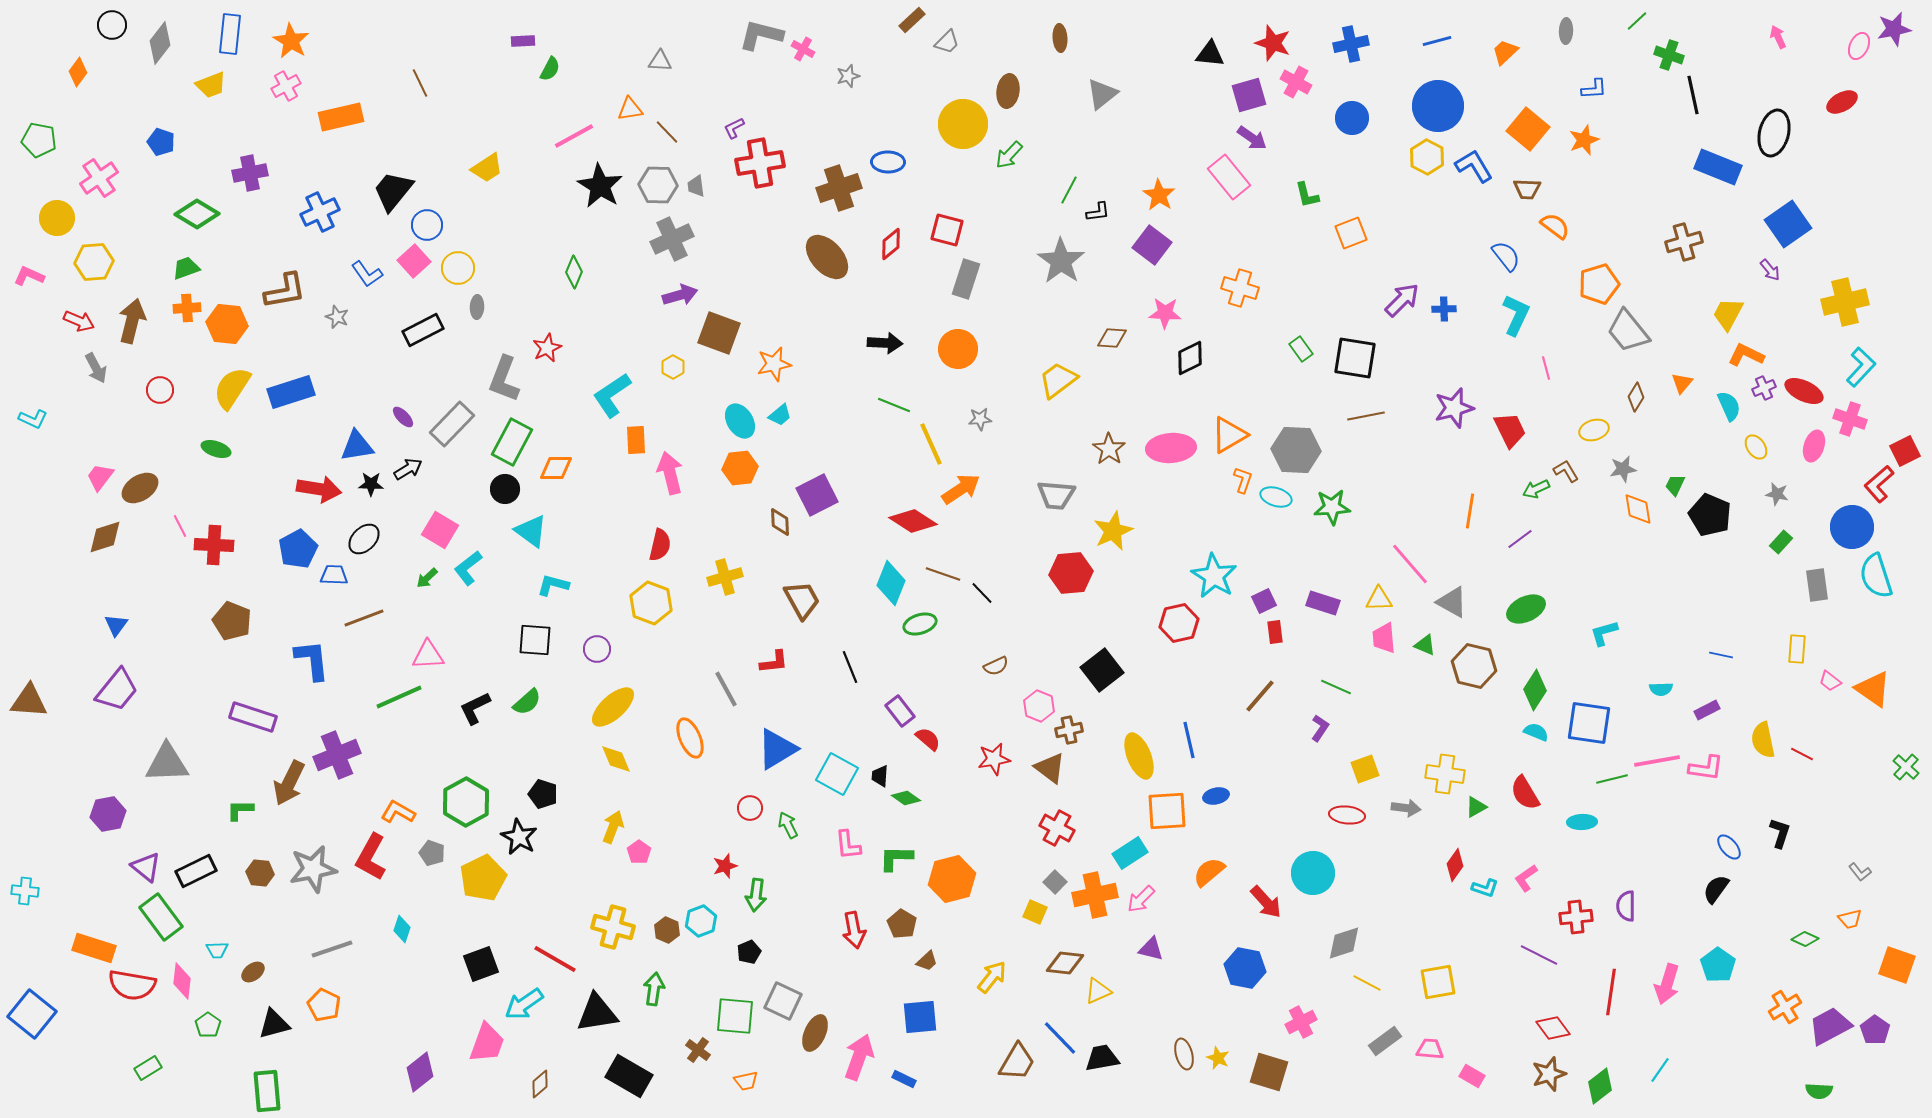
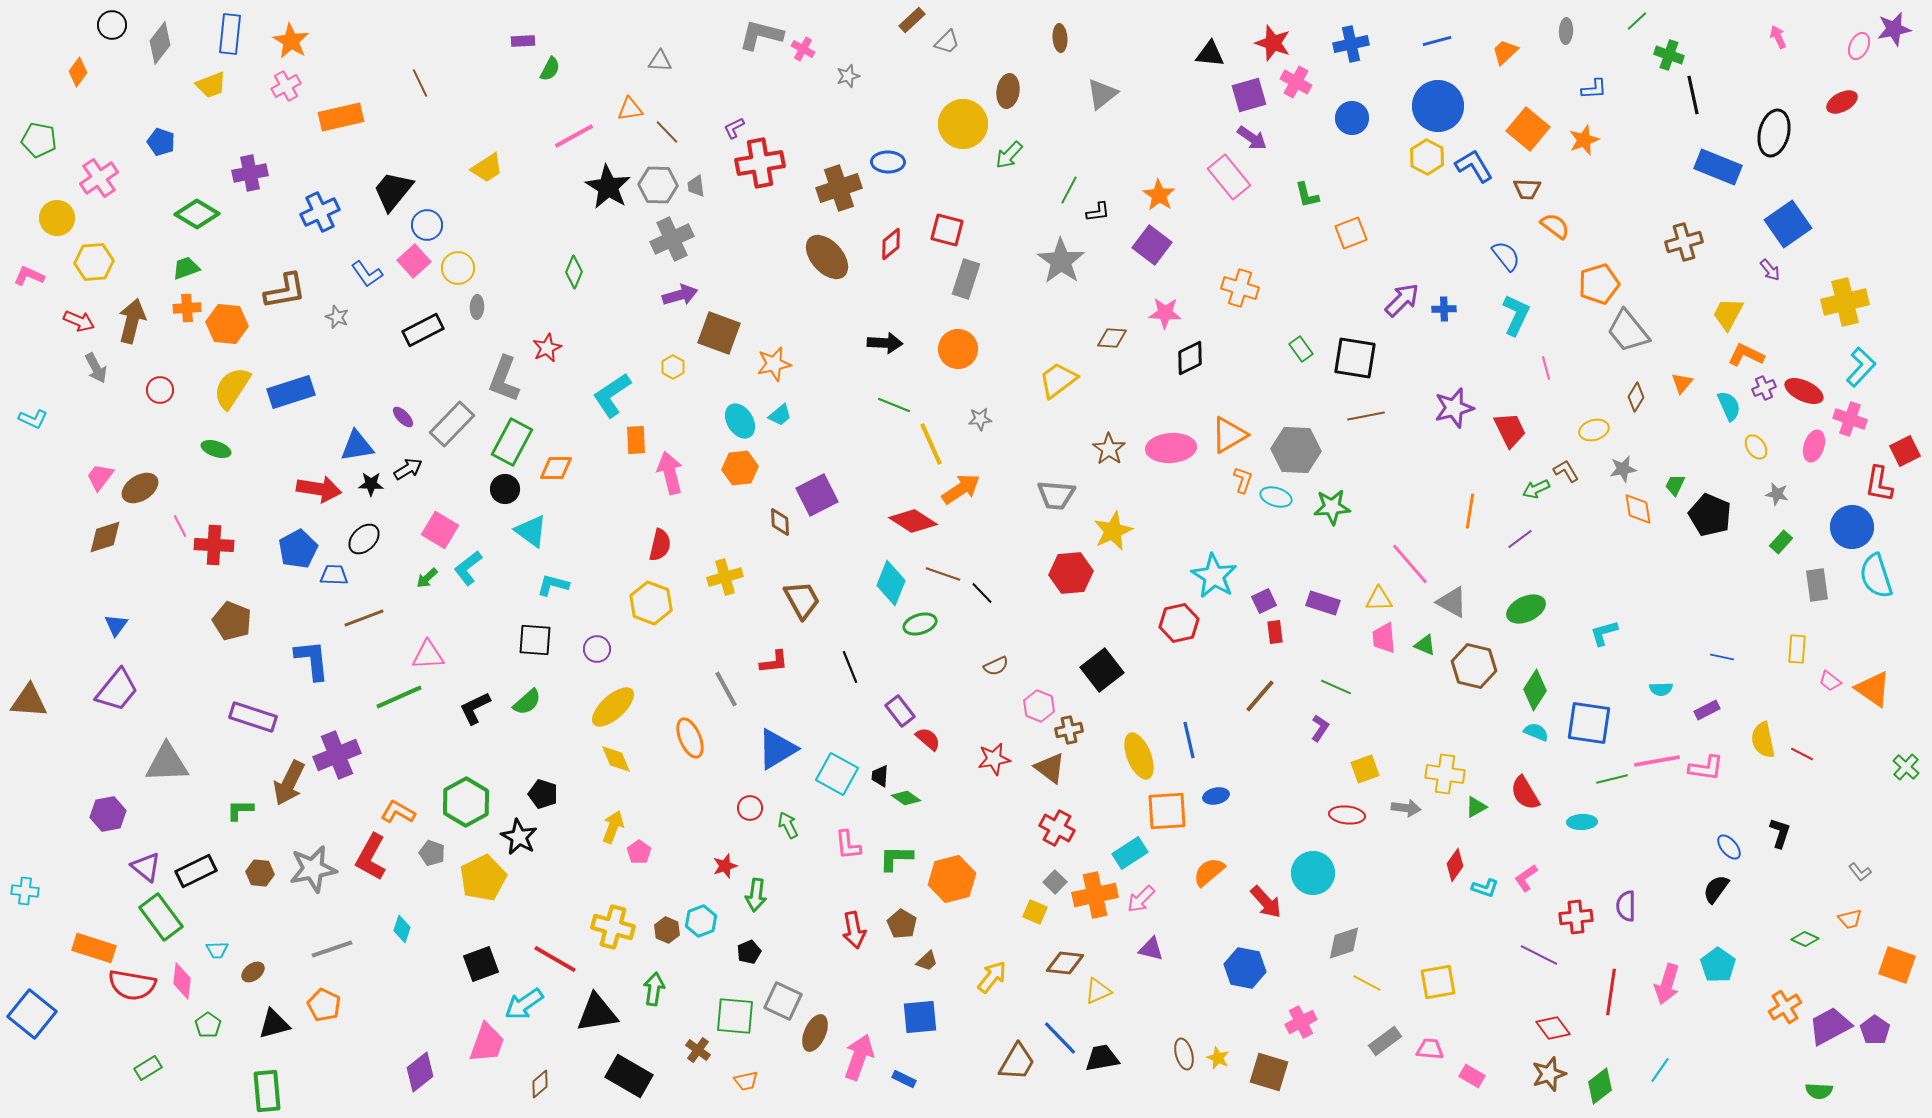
black star at (600, 186): moved 8 px right, 1 px down
red L-shape at (1879, 484): rotated 39 degrees counterclockwise
blue line at (1721, 655): moved 1 px right, 2 px down
